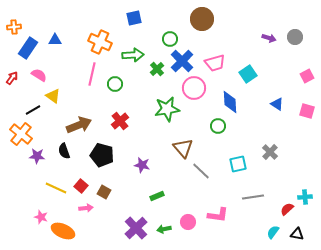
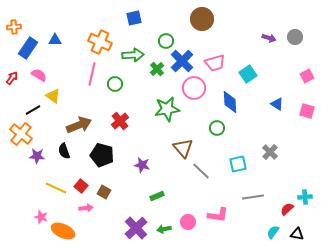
green circle at (170, 39): moved 4 px left, 2 px down
green circle at (218, 126): moved 1 px left, 2 px down
